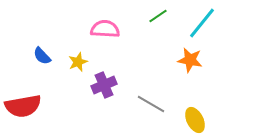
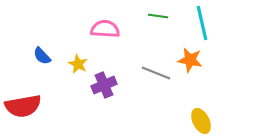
green line: rotated 42 degrees clockwise
cyan line: rotated 52 degrees counterclockwise
yellow star: moved 2 px down; rotated 24 degrees counterclockwise
gray line: moved 5 px right, 31 px up; rotated 8 degrees counterclockwise
yellow ellipse: moved 6 px right, 1 px down
